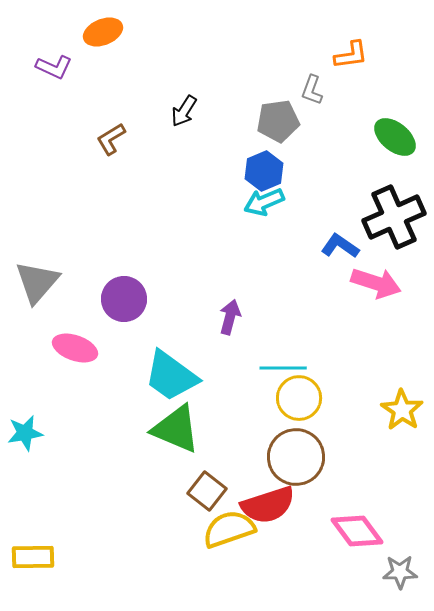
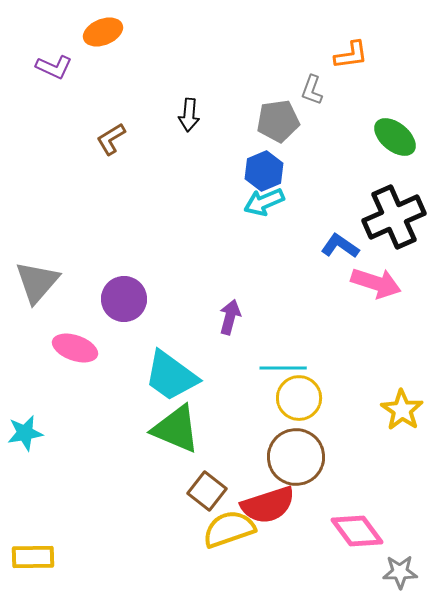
black arrow: moved 5 px right, 4 px down; rotated 28 degrees counterclockwise
